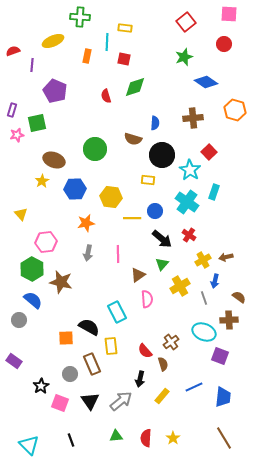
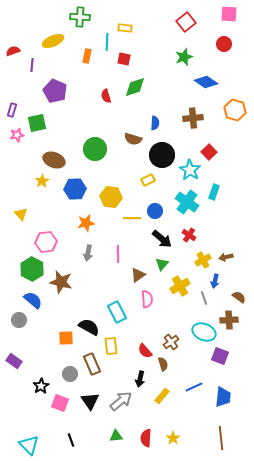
yellow rectangle at (148, 180): rotated 32 degrees counterclockwise
brown line at (224, 438): moved 3 px left; rotated 25 degrees clockwise
